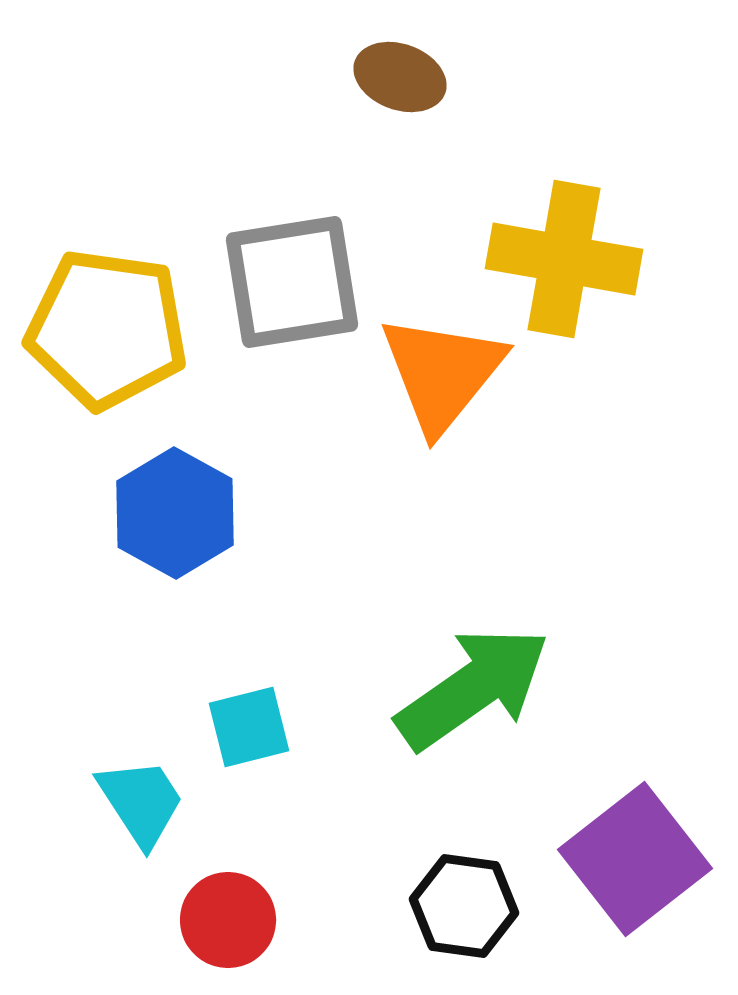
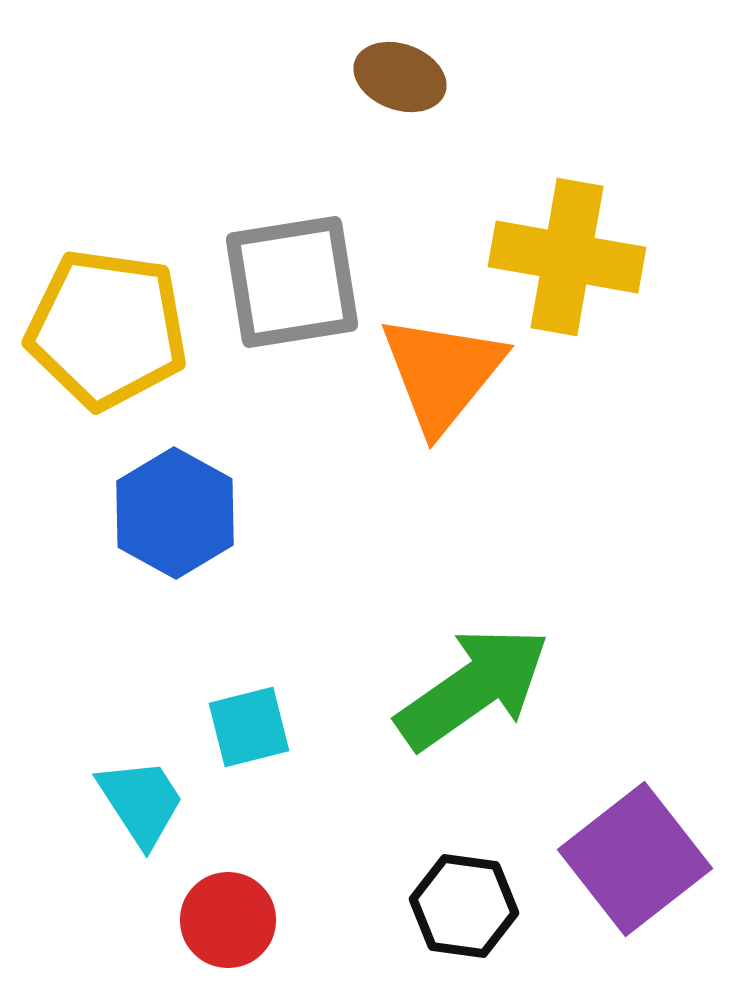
yellow cross: moved 3 px right, 2 px up
